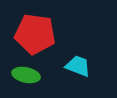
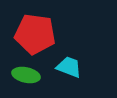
cyan trapezoid: moved 9 px left, 1 px down
